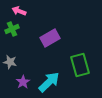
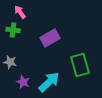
pink arrow: moved 1 px right, 1 px down; rotated 32 degrees clockwise
green cross: moved 1 px right, 1 px down; rotated 32 degrees clockwise
purple star: rotated 16 degrees counterclockwise
